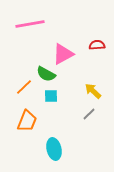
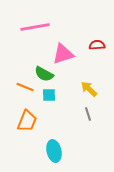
pink line: moved 5 px right, 3 px down
pink triangle: rotated 10 degrees clockwise
green semicircle: moved 2 px left
orange line: moved 1 px right; rotated 66 degrees clockwise
yellow arrow: moved 4 px left, 2 px up
cyan square: moved 2 px left, 1 px up
gray line: moved 1 px left; rotated 64 degrees counterclockwise
cyan ellipse: moved 2 px down
